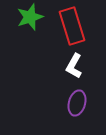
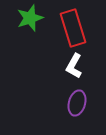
green star: moved 1 px down
red rectangle: moved 1 px right, 2 px down
